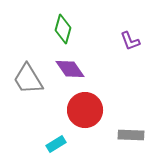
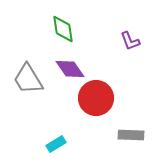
green diamond: rotated 24 degrees counterclockwise
red circle: moved 11 px right, 12 px up
